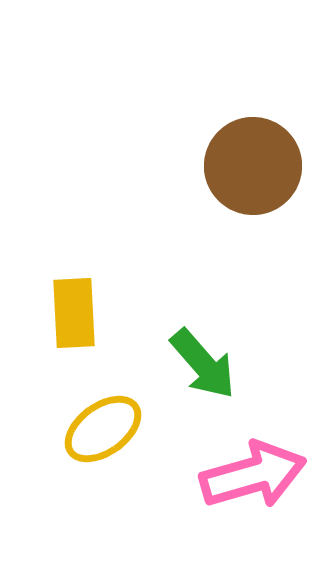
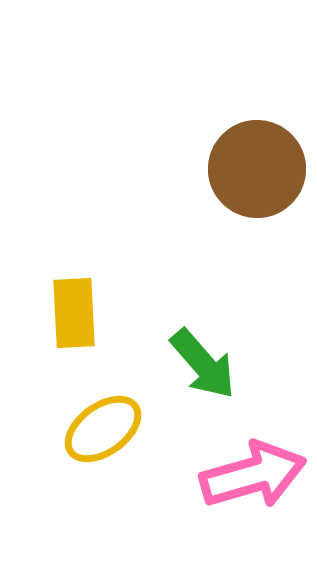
brown circle: moved 4 px right, 3 px down
